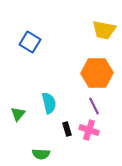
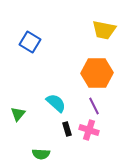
cyan semicircle: moved 7 px right; rotated 35 degrees counterclockwise
